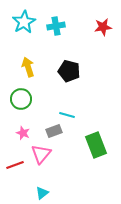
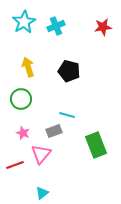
cyan cross: rotated 12 degrees counterclockwise
